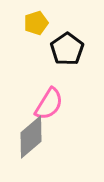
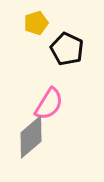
black pentagon: rotated 12 degrees counterclockwise
